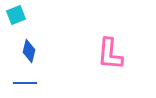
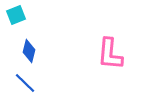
blue line: rotated 45 degrees clockwise
